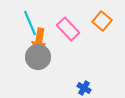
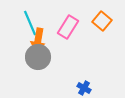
pink rectangle: moved 2 px up; rotated 75 degrees clockwise
orange arrow: moved 1 px left
